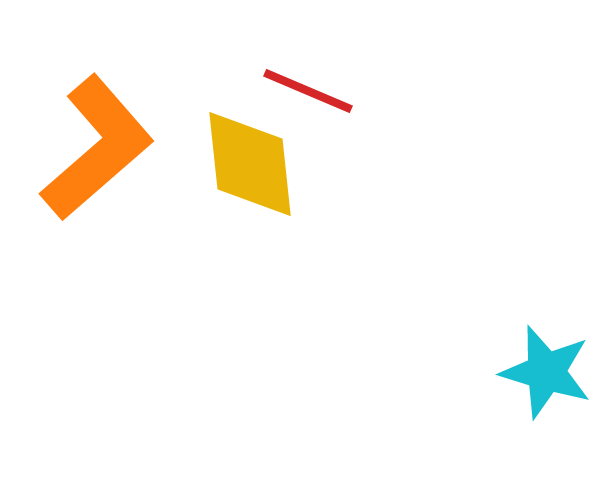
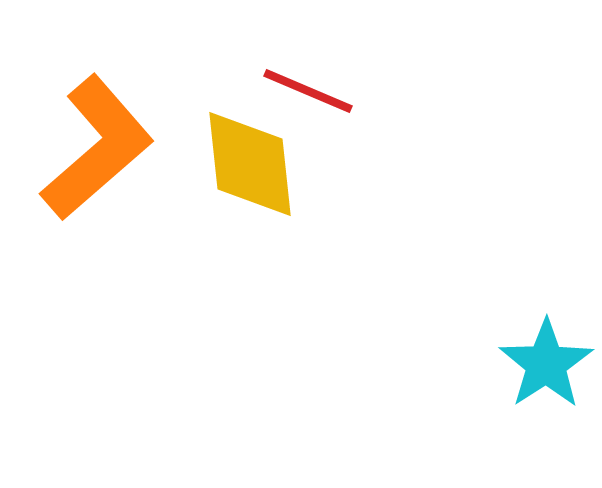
cyan star: moved 8 px up; rotated 22 degrees clockwise
